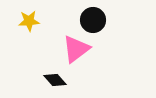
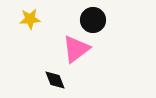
yellow star: moved 1 px right, 2 px up
black diamond: rotated 20 degrees clockwise
